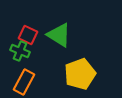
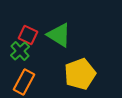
green cross: rotated 24 degrees clockwise
